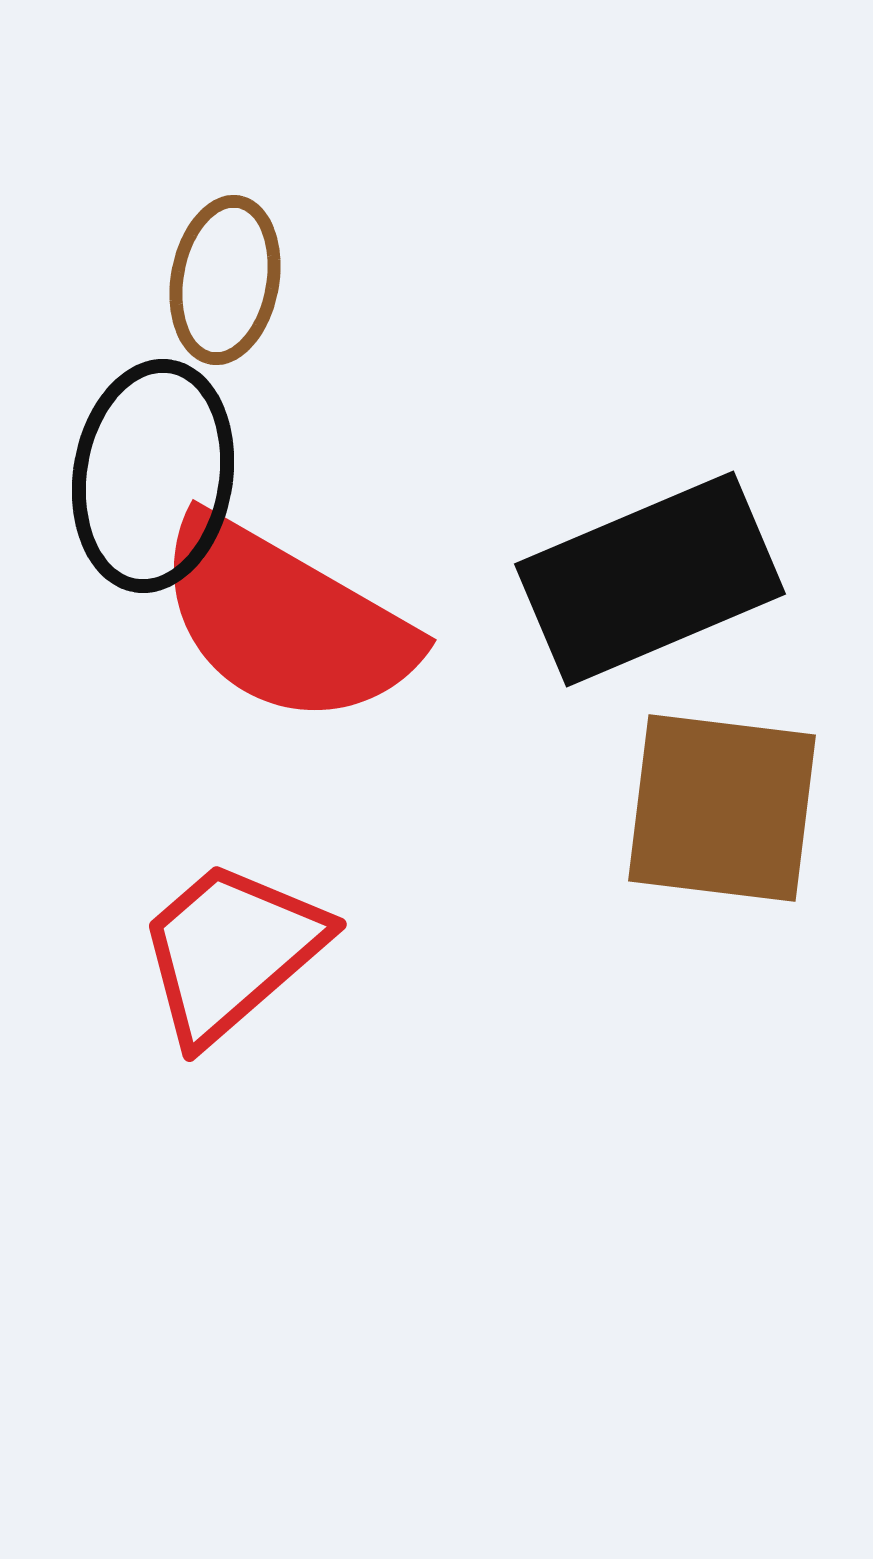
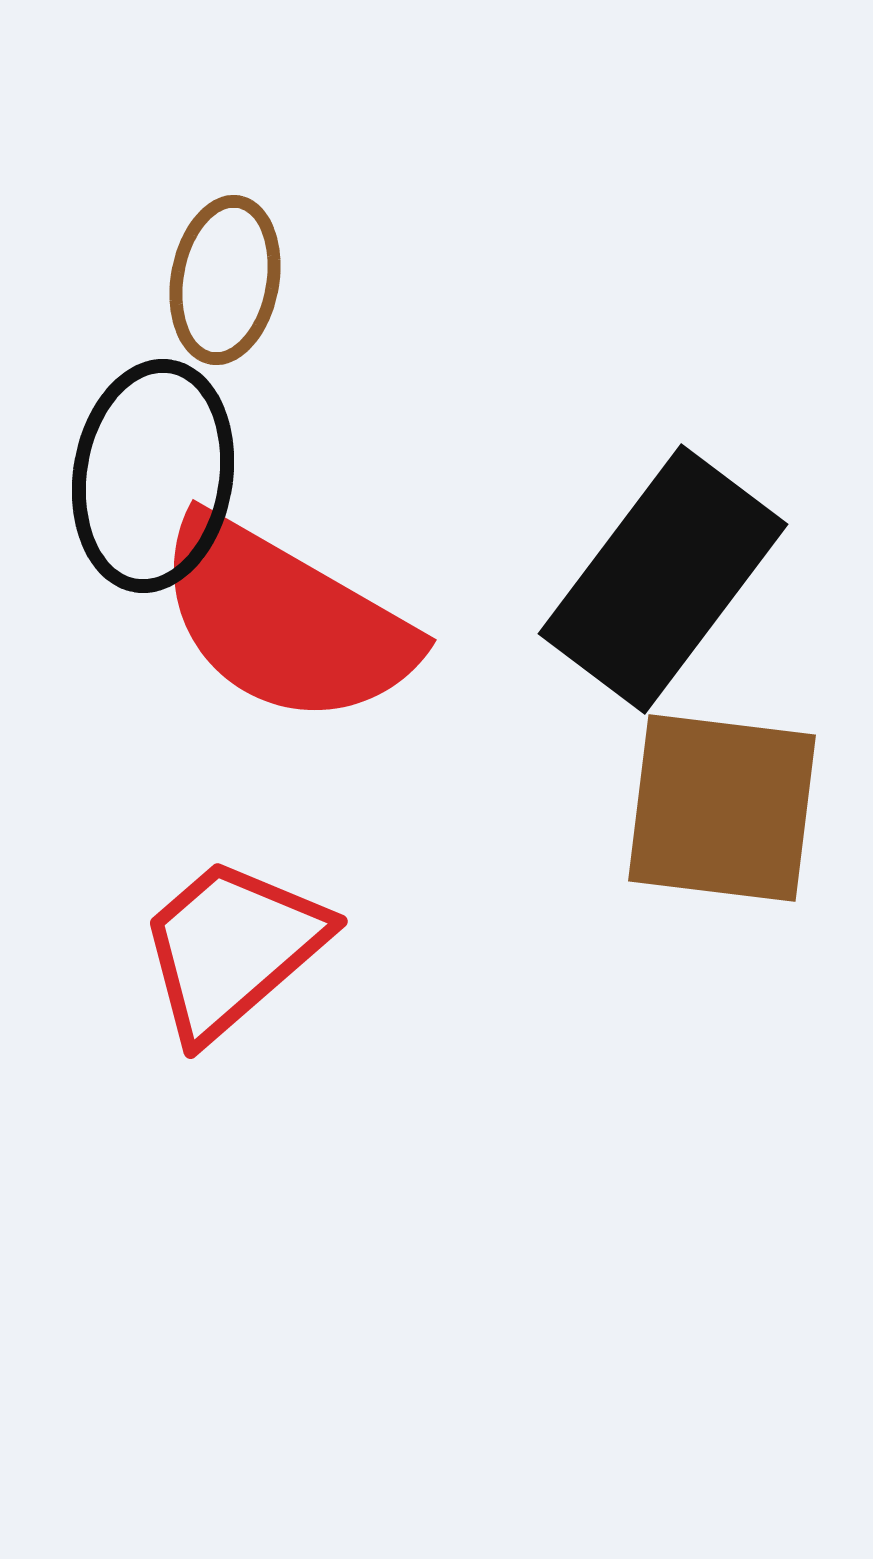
black rectangle: moved 13 px right; rotated 30 degrees counterclockwise
red trapezoid: moved 1 px right, 3 px up
